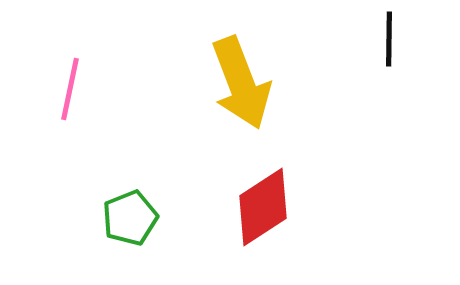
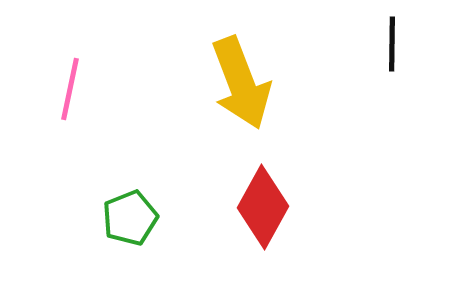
black line: moved 3 px right, 5 px down
red diamond: rotated 28 degrees counterclockwise
